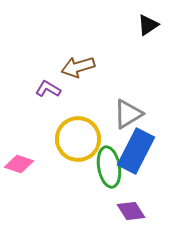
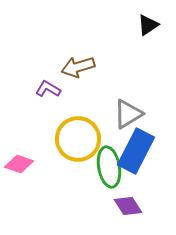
purple diamond: moved 3 px left, 5 px up
